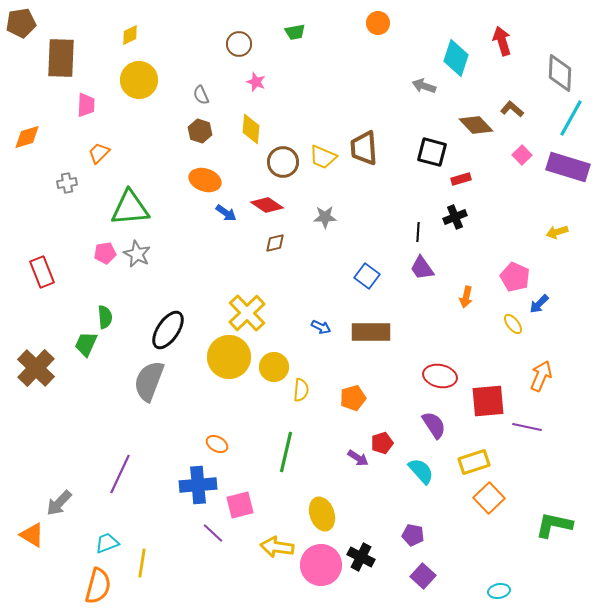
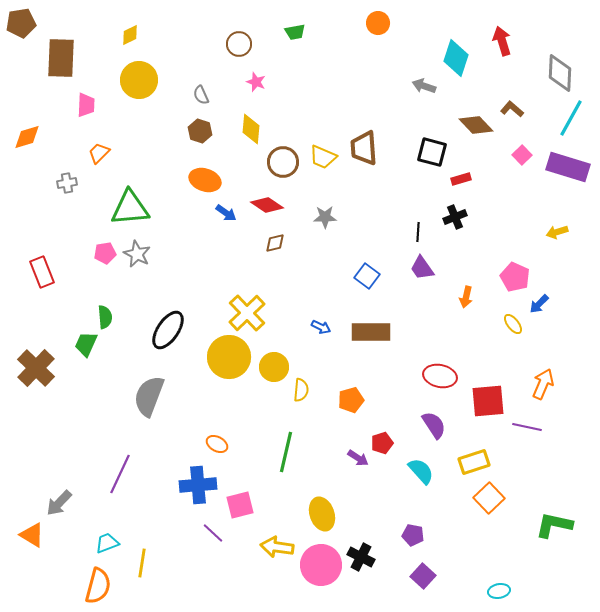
orange arrow at (541, 376): moved 2 px right, 8 px down
gray semicircle at (149, 381): moved 15 px down
orange pentagon at (353, 398): moved 2 px left, 2 px down
